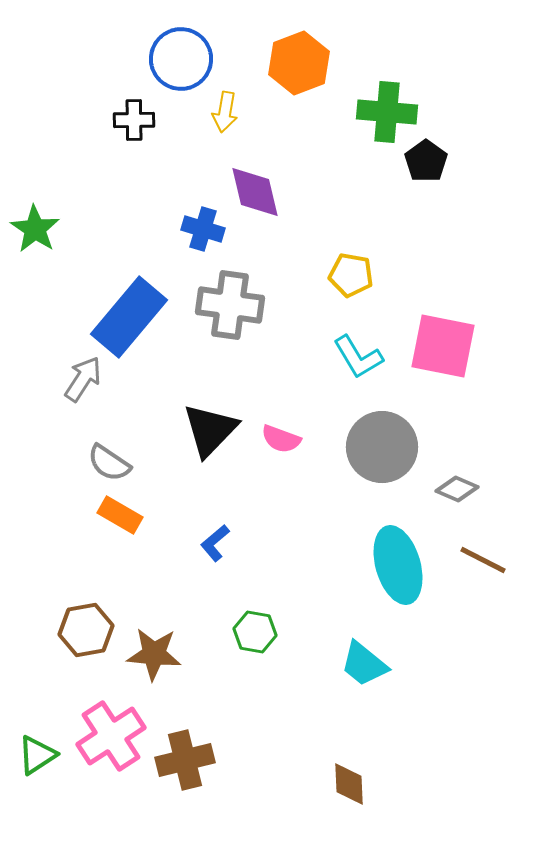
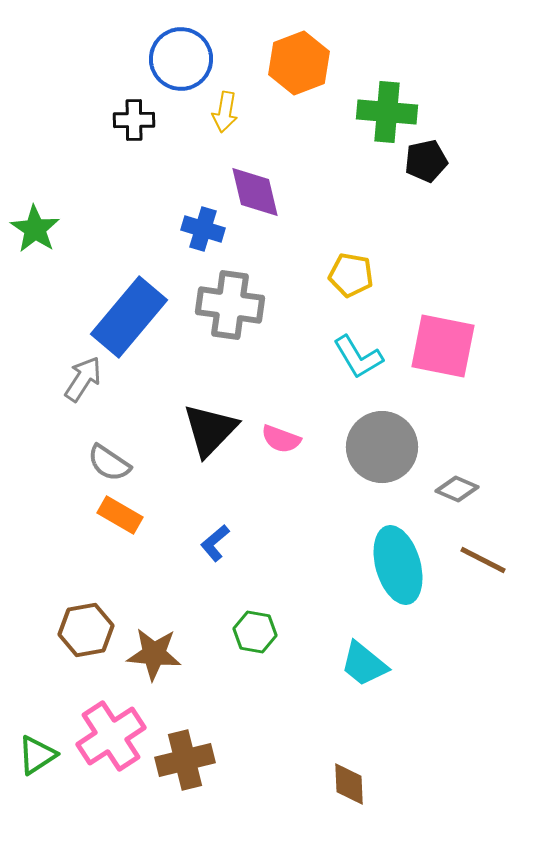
black pentagon: rotated 24 degrees clockwise
